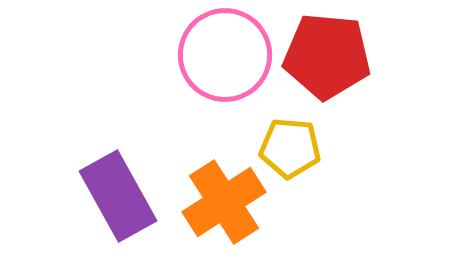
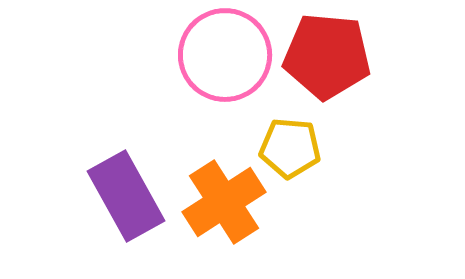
purple rectangle: moved 8 px right
